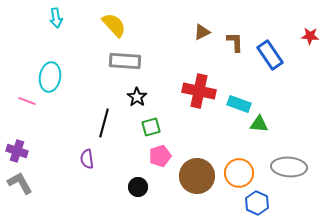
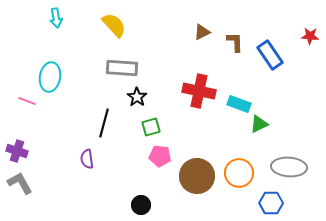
gray rectangle: moved 3 px left, 7 px down
green triangle: rotated 30 degrees counterclockwise
pink pentagon: rotated 25 degrees clockwise
black circle: moved 3 px right, 18 px down
blue hexagon: moved 14 px right; rotated 25 degrees counterclockwise
